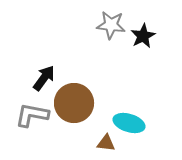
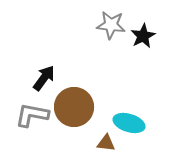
brown circle: moved 4 px down
